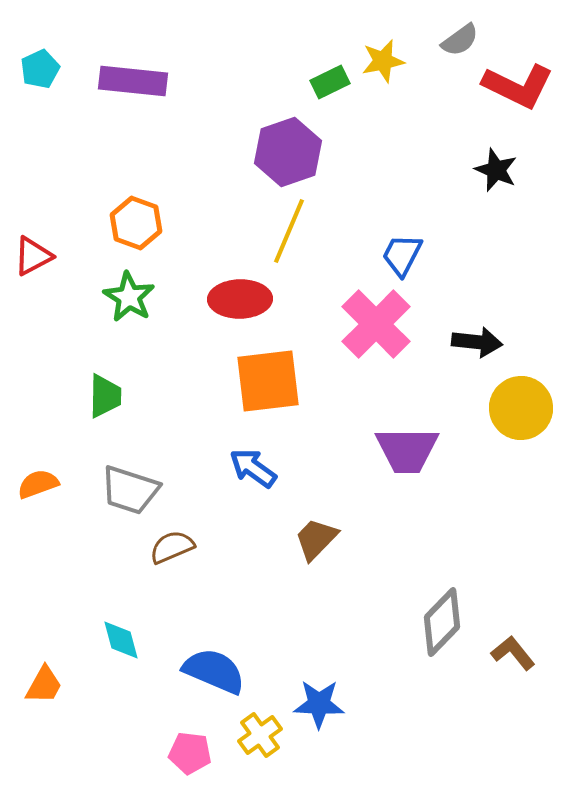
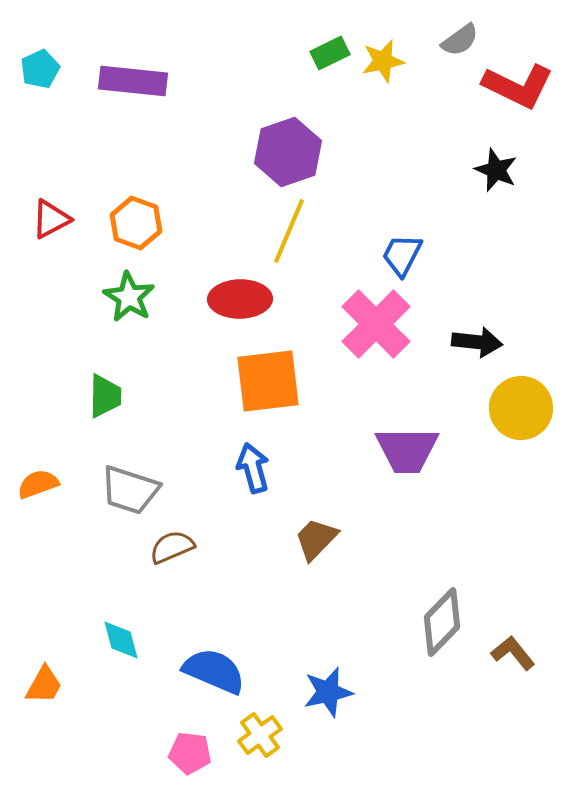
green rectangle: moved 29 px up
red triangle: moved 18 px right, 37 px up
blue arrow: rotated 39 degrees clockwise
blue star: moved 9 px right, 12 px up; rotated 15 degrees counterclockwise
